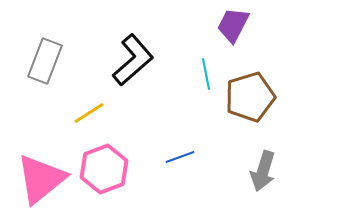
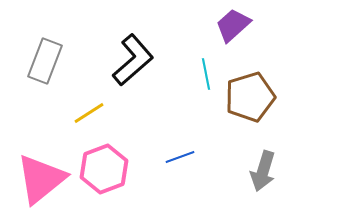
purple trapezoid: rotated 21 degrees clockwise
